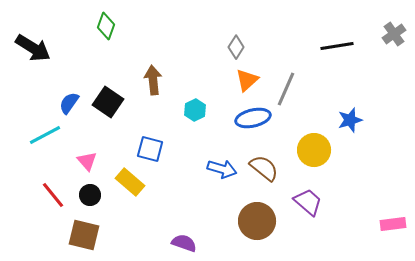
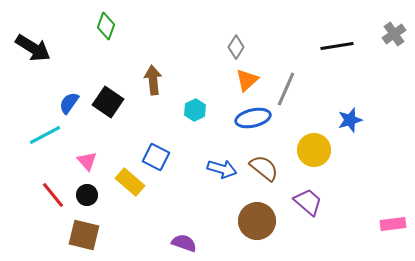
blue square: moved 6 px right, 8 px down; rotated 12 degrees clockwise
black circle: moved 3 px left
